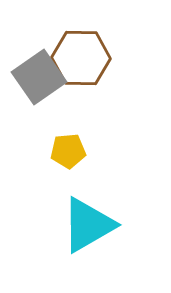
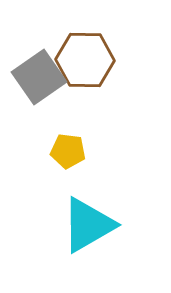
brown hexagon: moved 4 px right, 2 px down
yellow pentagon: rotated 12 degrees clockwise
